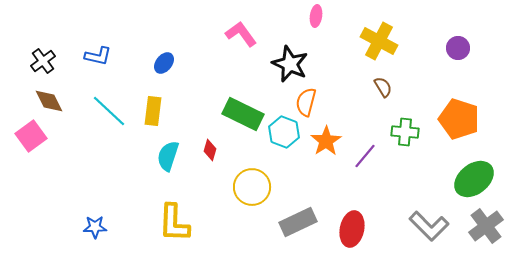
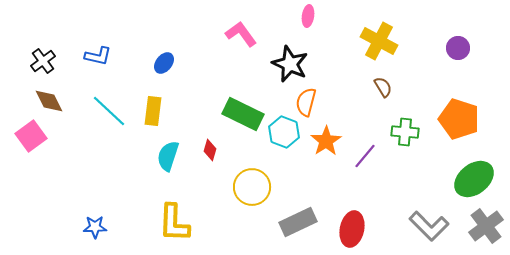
pink ellipse: moved 8 px left
